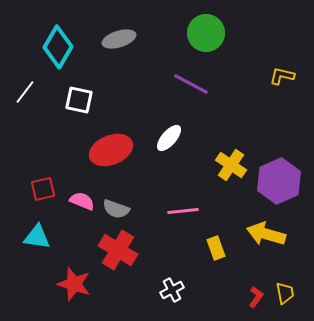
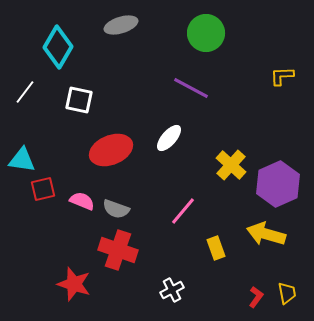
gray ellipse: moved 2 px right, 14 px up
yellow L-shape: rotated 15 degrees counterclockwise
purple line: moved 4 px down
yellow cross: rotated 8 degrees clockwise
purple hexagon: moved 1 px left, 3 px down
pink line: rotated 44 degrees counterclockwise
cyan triangle: moved 15 px left, 77 px up
red cross: rotated 12 degrees counterclockwise
yellow trapezoid: moved 2 px right
